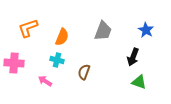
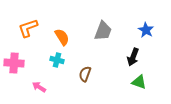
orange semicircle: rotated 54 degrees counterclockwise
brown semicircle: moved 1 px right, 2 px down
pink arrow: moved 6 px left, 6 px down
